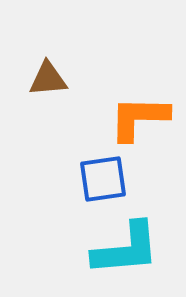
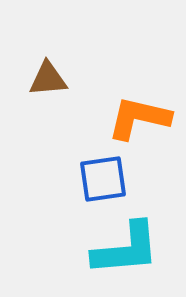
orange L-shape: rotated 12 degrees clockwise
